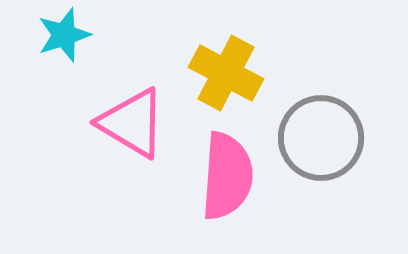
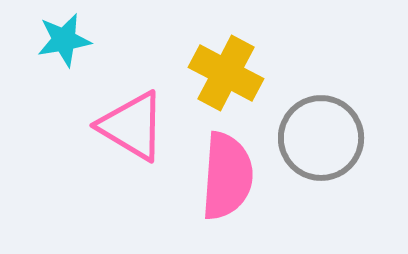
cyan star: moved 5 px down; rotated 8 degrees clockwise
pink triangle: moved 3 px down
